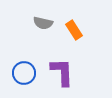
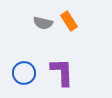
orange rectangle: moved 5 px left, 9 px up
